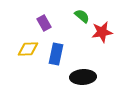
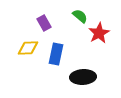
green semicircle: moved 2 px left
red star: moved 3 px left, 1 px down; rotated 20 degrees counterclockwise
yellow diamond: moved 1 px up
